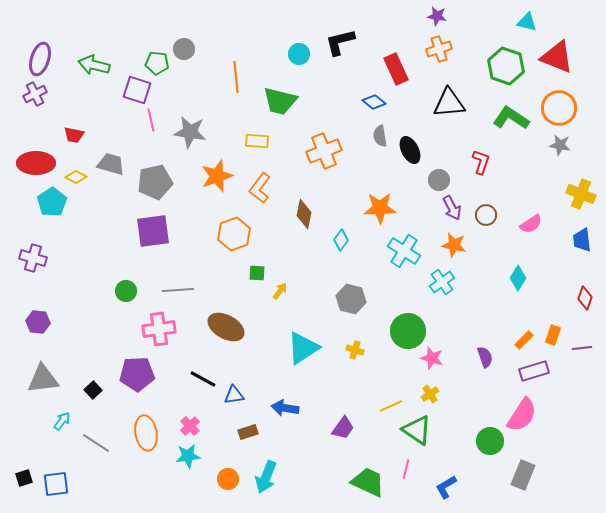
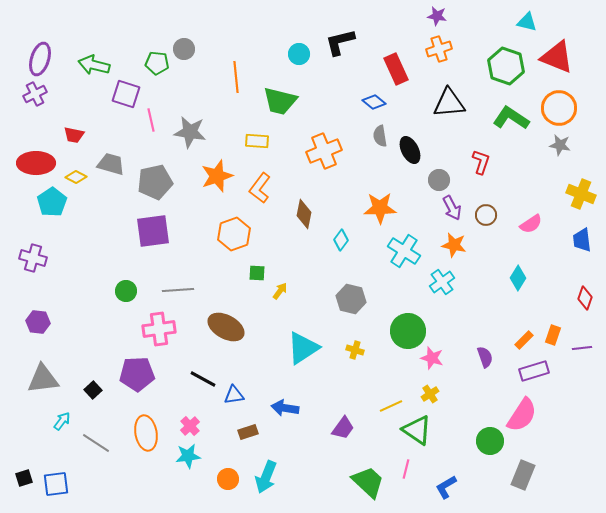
purple square at (137, 90): moved 11 px left, 4 px down
green trapezoid at (368, 482): rotated 18 degrees clockwise
